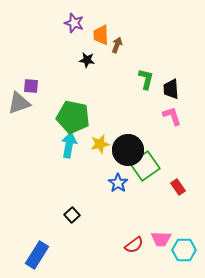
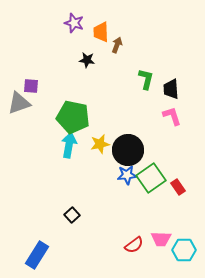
orange trapezoid: moved 3 px up
green square: moved 6 px right, 12 px down
blue star: moved 9 px right, 8 px up; rotated 30 degrees clockwise
